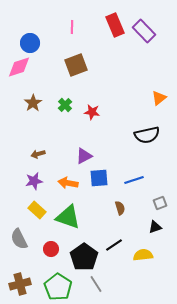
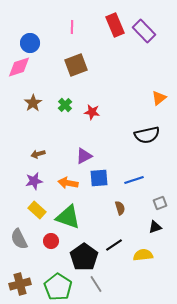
red circle: moved 8 px up
